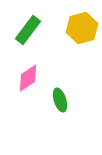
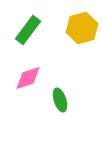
pink diamond: rotated 16 degrees clockwise
